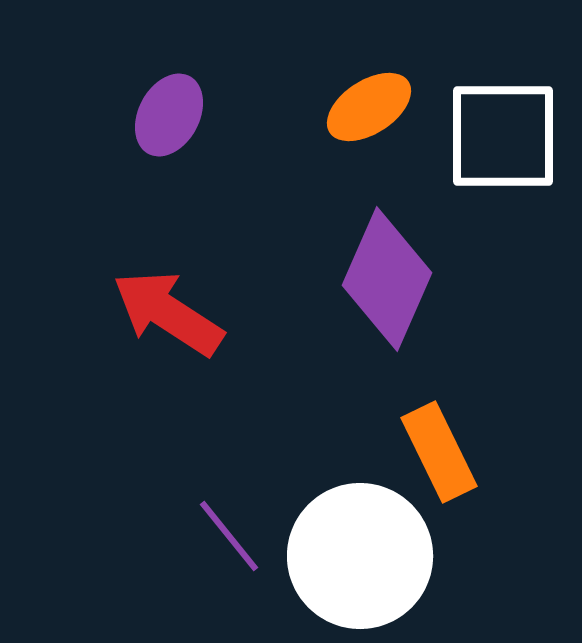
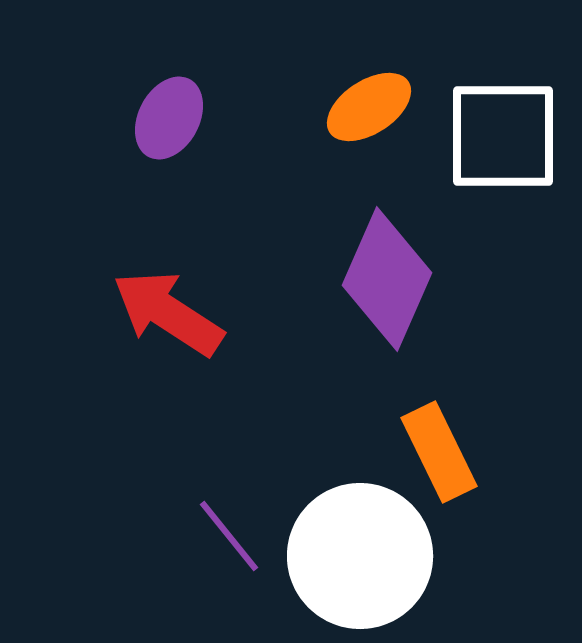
purple ellipse: moved 3 px down
